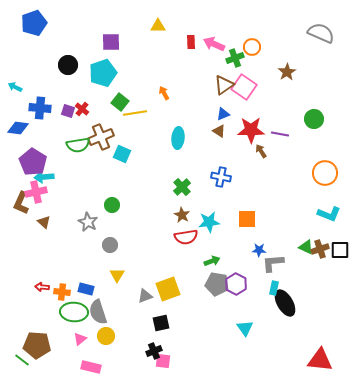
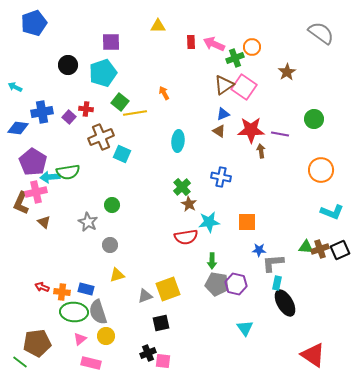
gray semicircle at (321, 33): rotated 12 degrees clockwise
blue cross at (40, 108): moved 2 px right, 4 px down; rotated 15 degrees counterclockwise
red cross at (82, 109): moved 4 px right; rotated 32 degrees counterclockwise
purple square at (68, 111): moved 1 px right, 6 px down; rotated 24 degrees clockwise
cyan ellipse at (178, 138): moved 3 px down
green semicircle at (78, 145): moved 10 px left, 27 px down
brown arrow at (261, 151): rotated 24 degrees clockwise
orange circle at (325, 173): moved 4 px left, 3 px up
cyan arrow at (44, 177): moved 6 px right
cyan L-shape at (329, 214): moved 3 px right, 2 px up
brown star at (182, 215): moved 7 px right, 11 px up
orange square at (247, 219): moved 3 px down
green triangle at (306, 247): rotated 21 degrees counterclockwise
black square at (340, 250): rotated 24 degrees counterclockwise
green arrow at (212, 261): rotated 112 degrees clockwise
yellow triangle at (117, 275): rotated 42 degrees clockwise
purple hexagon at (236, 284): rotated 15 degrees counterclockwise
red arrow at (42, 287): rotated 16 degrees clockwise
cyan rectangle at (274, 288): moved 3 px right, 5 px up
brown pentagon at (37, 345): moved 2 px up; rotated 12 degrees counterclockwise
black cross at (154, 351): moved 6 px left, 2 px down
green line at (22, 360): moved 2 px left, 2 px down
red triangle at (320, 360): moved 7 px left, 5 px up; rotated 28 degrees clockwise
pink rectangle at (91, 367): moved 4 px up
